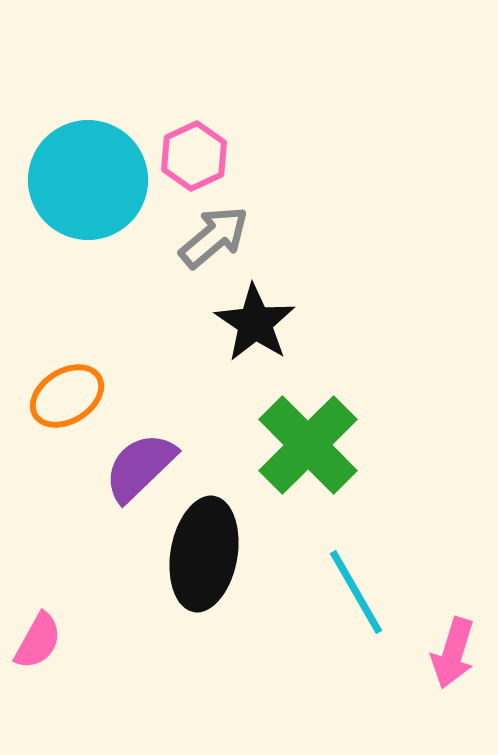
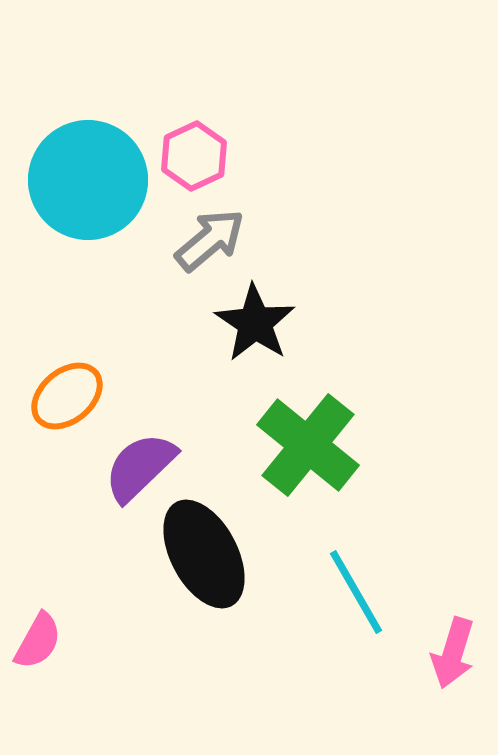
gray arrow: moved 4 px left, 3 px down
orange ellipse: rotated 8 degrees counterclockwise
green cross: rotated 6 degrees counterclockwise
black ellipse: rotated 38 degrees counterclockwise
